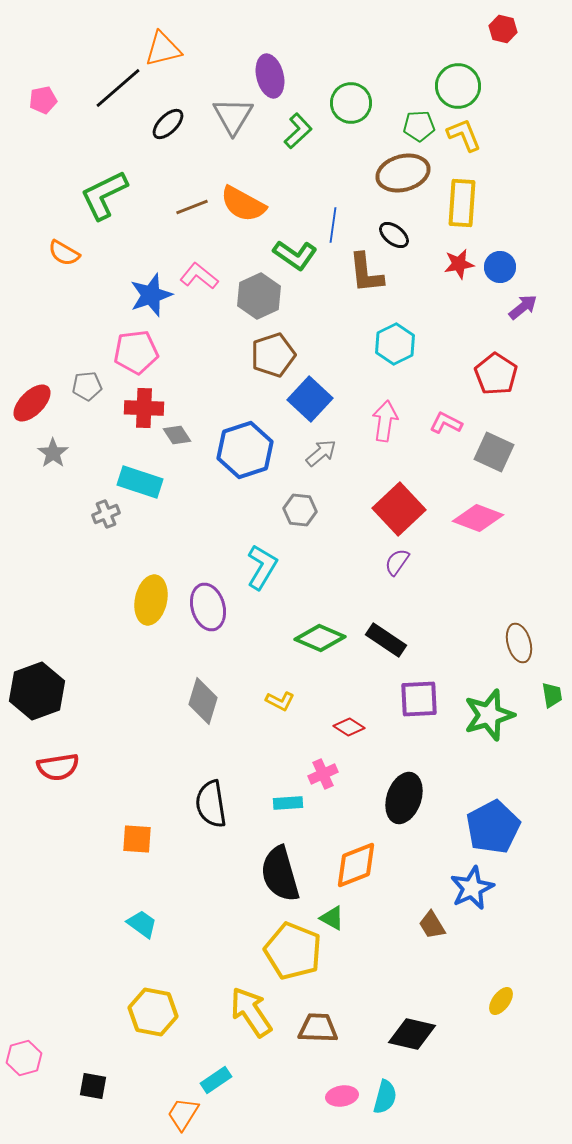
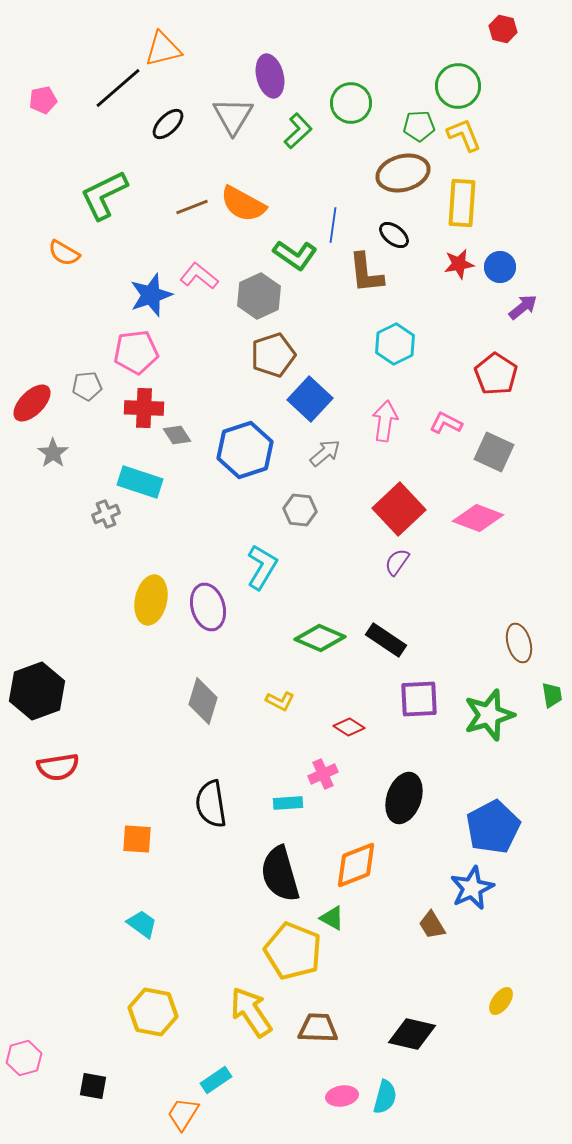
gray arrow at (321, 453): moved 4 px right
